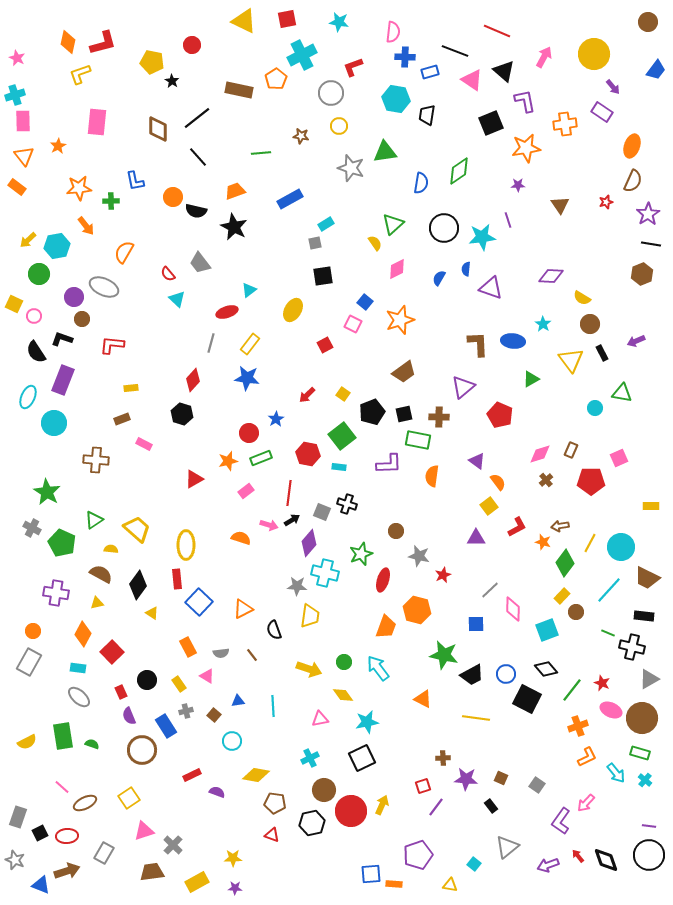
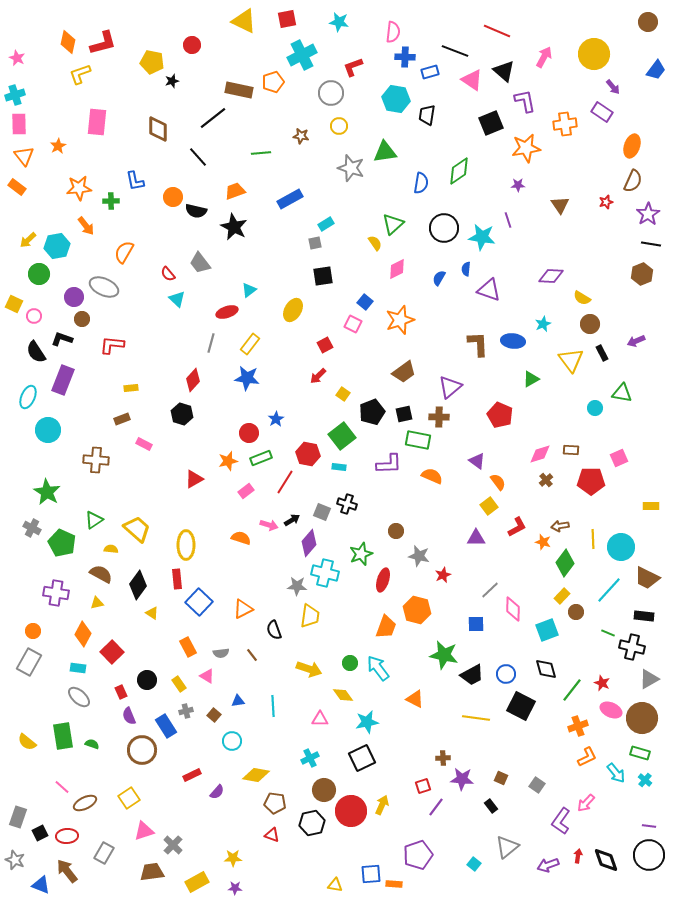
orange pentagon at (276, 79): moved 3 px left, 3 px down; rotated 15 degrees clockwise
black star at (172, 81): rotated 24 degrees clockwise
black line at (197, 118): moved 16 px right
pink rectangle at (23, 121): moved 4 px left, 3 px down
cyan star at (482, 237): rotated 16 degrees clockwise
purple triangle at (491, 288): moved 2 px left, 2 px down
cyan star at (543, 324): rotated 14 degrees clockwise
purple triangle at (463, 387): moved 13 px left
red arrow at (307, 395): moved 11 px right, 19 px up
cyan circle at (54, 423): moved 6 px left, 7 px down
brown rectangle at (571, 450): rotated 70 degrees clockwise
orange semicircle at (432, 476): rotated 105 degrees clockwise
red line at (289, 493): moved 4 px left, 11 px up; rotated 25 degrees clockwise
yellow line at (590, 543): moved 3 px right, 4 px up; rotated 30 degrees counterclockwise
green circle at (344, 662): moved 6 px right, 1 px down
black diamond at (546, 669): rotated 25 degrees clockwise
orange triangle at (423, 699): moved 8 px left
black square at (527, 699): moved 6 px left, 7 px down
pink triangle at (320, 719): rotated 12 degrees clockwise
yellow semicircle at (27, 742): rotated 66 degrees clockwise
purple star at (466, 779): moved 4 px left
purple semicircle at (217, 792): rotated 112 degrees clockwise
red arrow at (578, 856): rotated 48 degrees clockwise
brown arrow at (67, 871): rotated 110 degrees counterclockwise
yellow triangle at (450, 885): moved 115 px left
